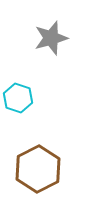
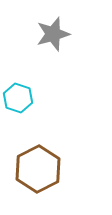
gray star: moved 2 px right, 4 px up
